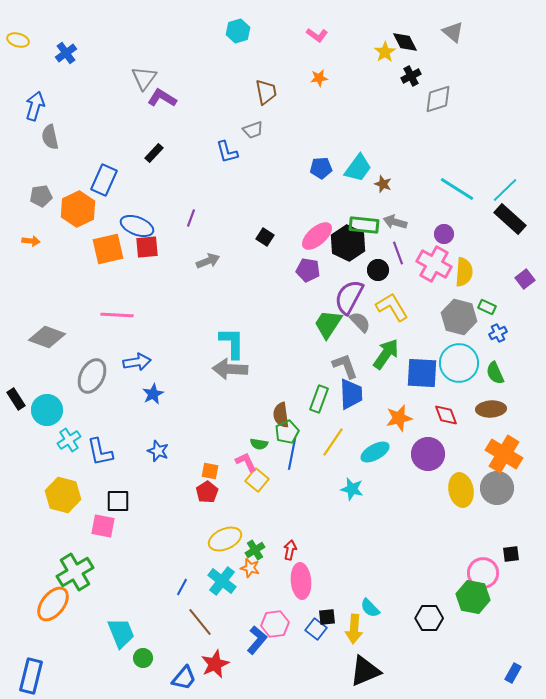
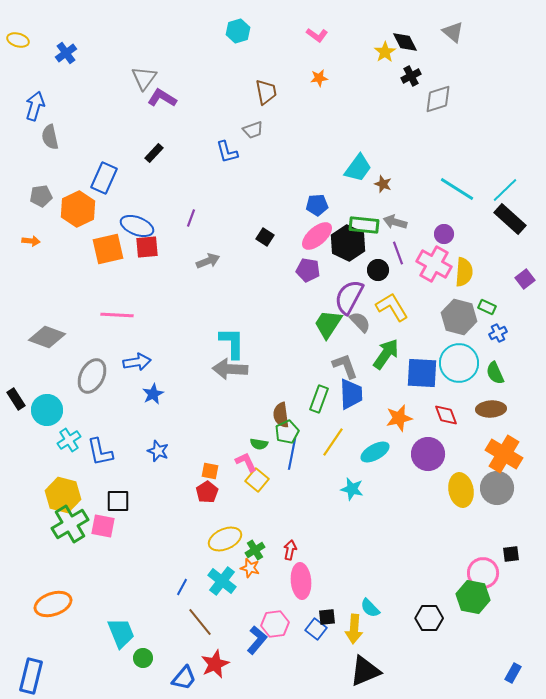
blue pentagon at (321, 168): moved 4 px left, 37 px down
blue rectangle at (104, 180): moved 2 px up
green cross at (75, 572): moved 5 px left, 48 px up
orange ellipse at (53, 604): rotated 33 degrees clockwise
